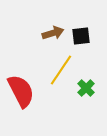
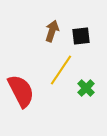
brown arrow: moved 1 px left, 2 px up; rotated 55 degrees counterclockwise
